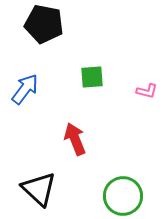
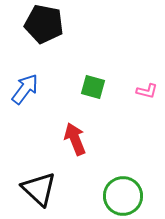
green square: moved 1 px right, 10 px down; rotated 20 degrees clockwise
